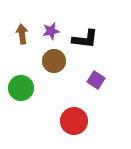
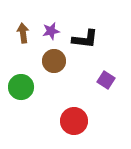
brown arrow: moved 1 px right, 1 px up
purple square: moved 10 px right
green circle: moved 1 px up
